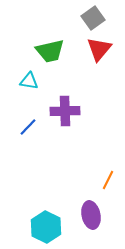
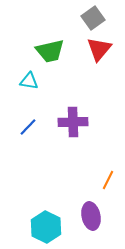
purple cross: moved 8 px right, 11 px down
purple ellipse: moved 1 px down
